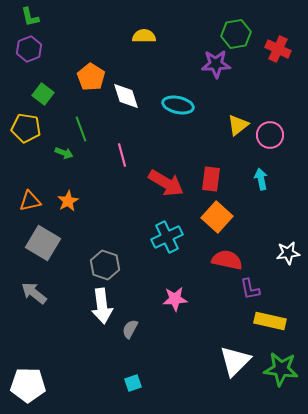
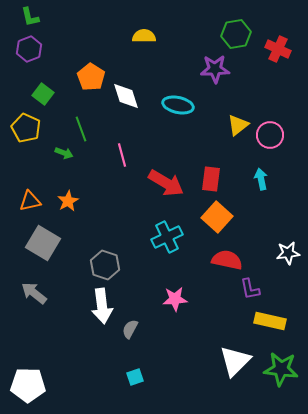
purple star: moved 1 px left, 5 px down
yellow pentagon: rotated 16 degrees clockwise
cyan square: moved 2 px right, 6 px up
